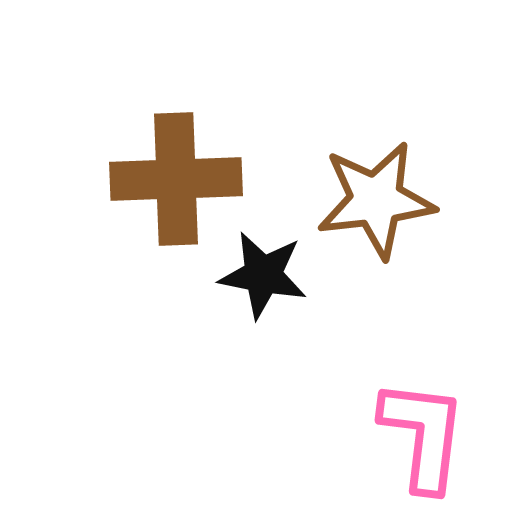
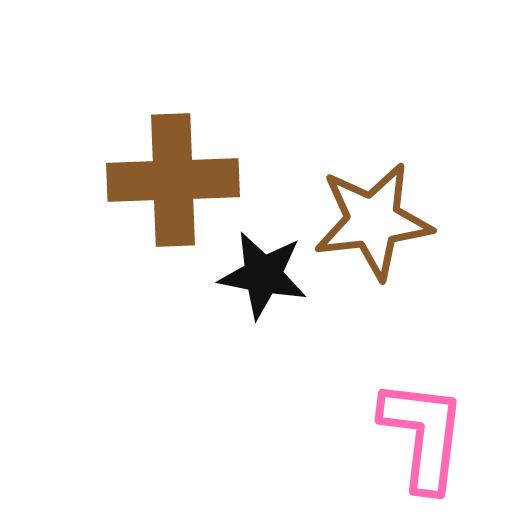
brown cross: moved 3 px left, 1 px down
brown star: moved 3 px left, 21 px down
